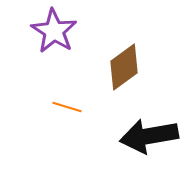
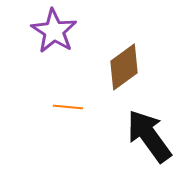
orange line: moved 1 px right; rotated 12 degrees counterclockwise
black arrow: rotated 64 degrees clockwise
